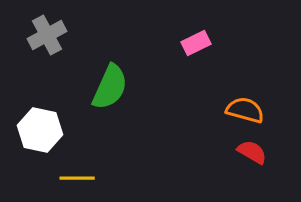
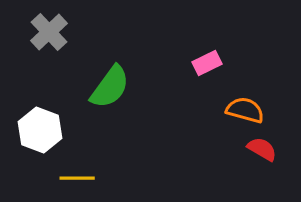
gray cross: moved 2 px right, 3 px up; rotated 15 degrees counterclockwise
pink rectangle: moved 11 px right, 20 px down
green semicircle: rotated 12 degrees clockwise
white hexagon: rotated 9 degrees clockwise
red semicircle: moved 10 px right, 3 px up
